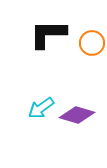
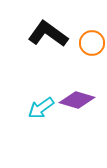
black L-shape: rotated 36 degrees clockwise
purple diamond: moved 15 px up
